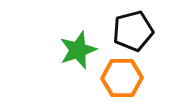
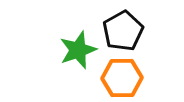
black pentagon: moved 10 px left; rotated 15 degrees counterclockwise
